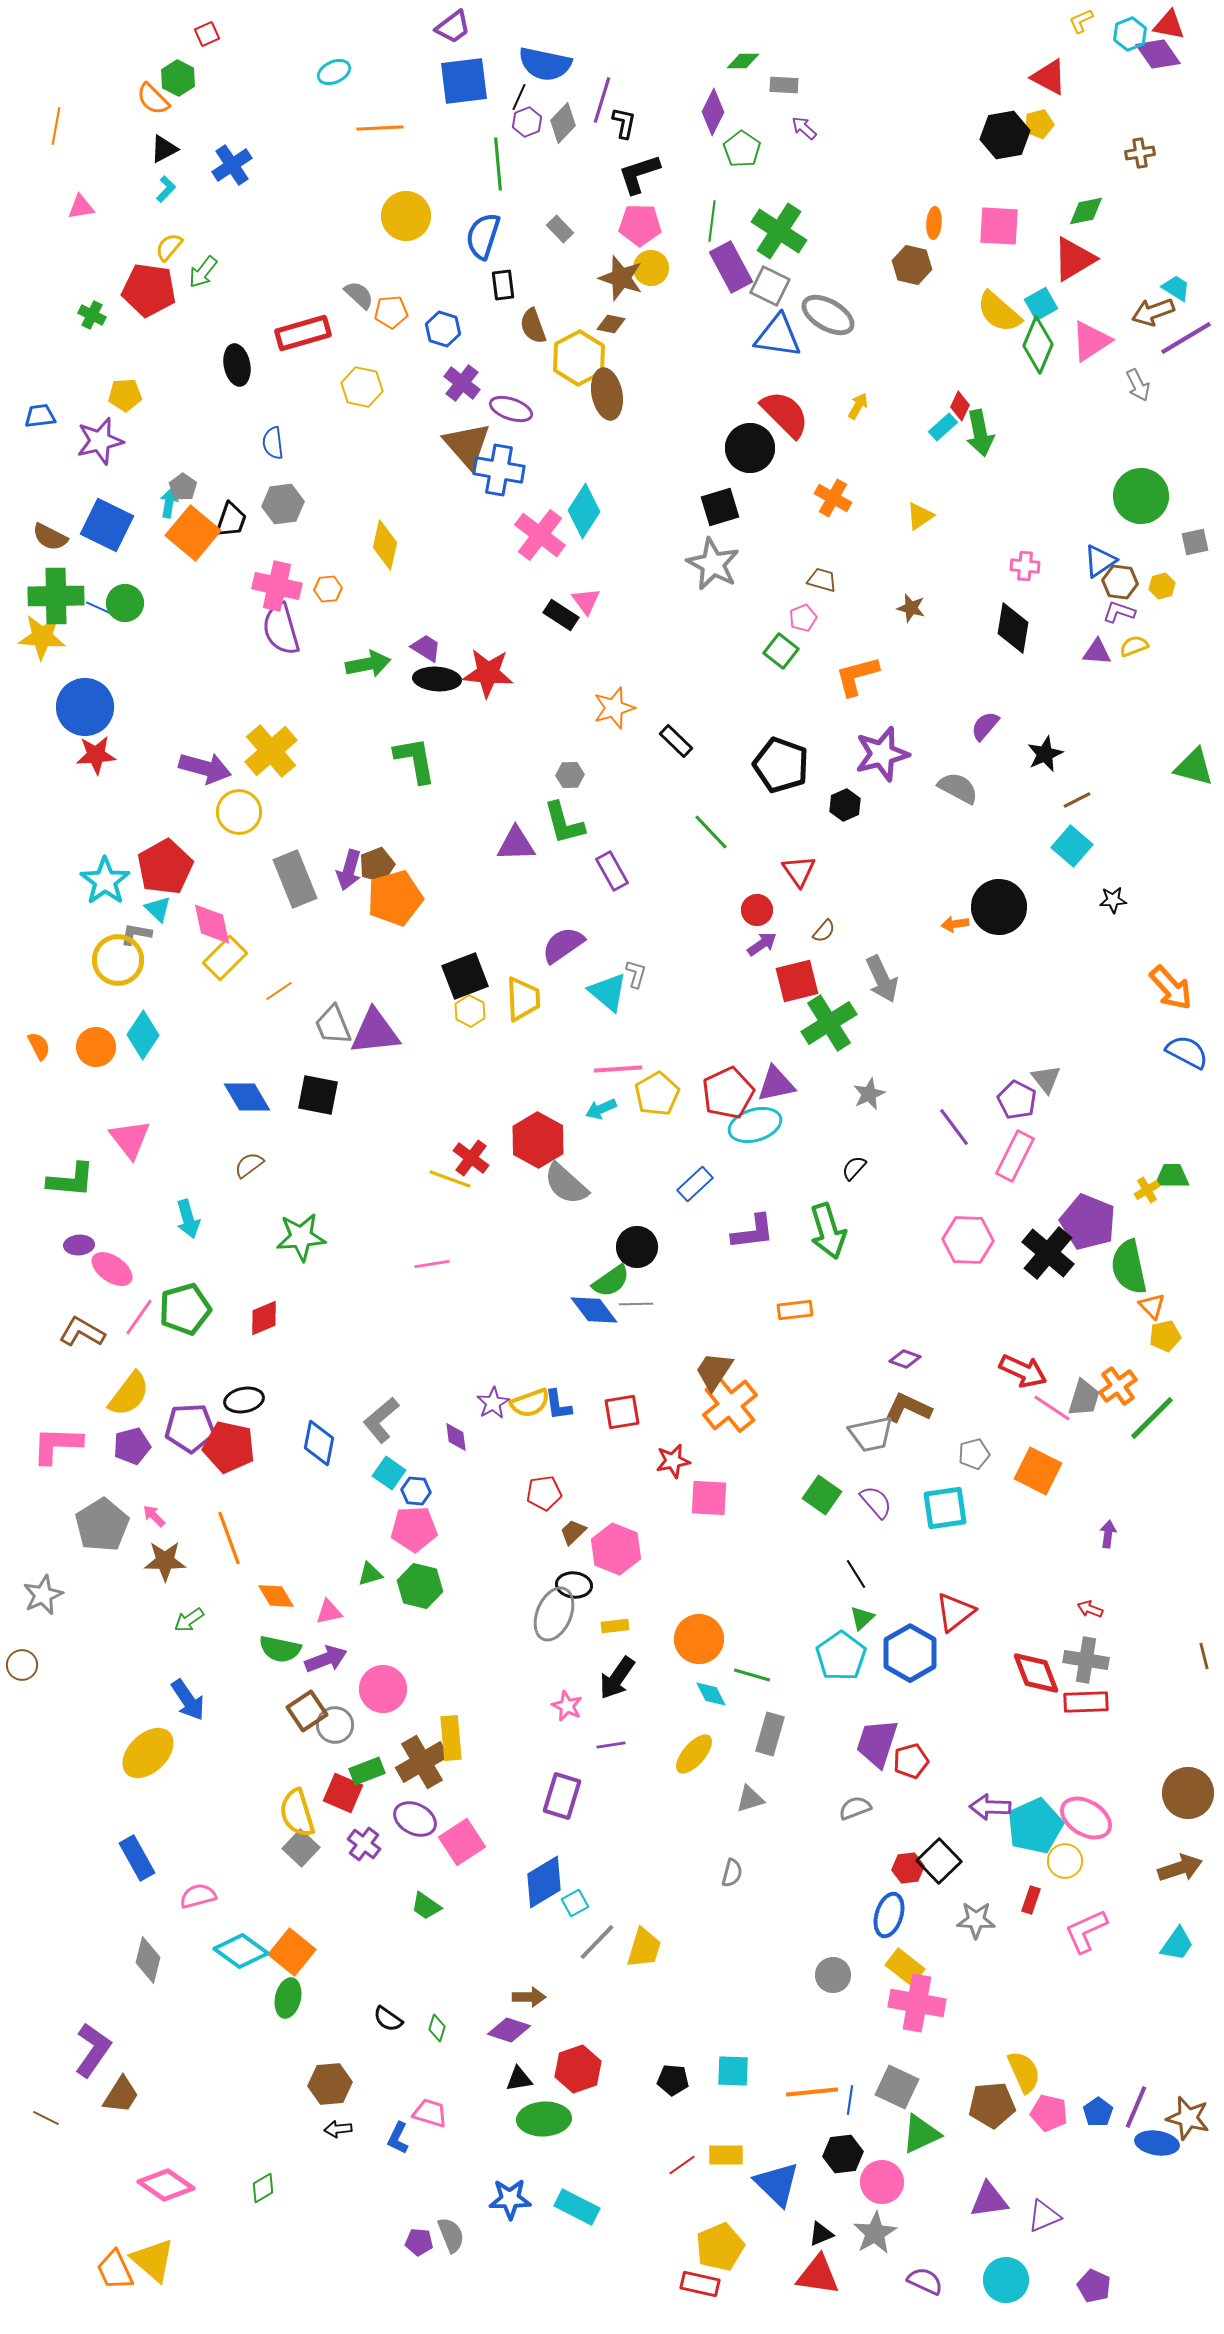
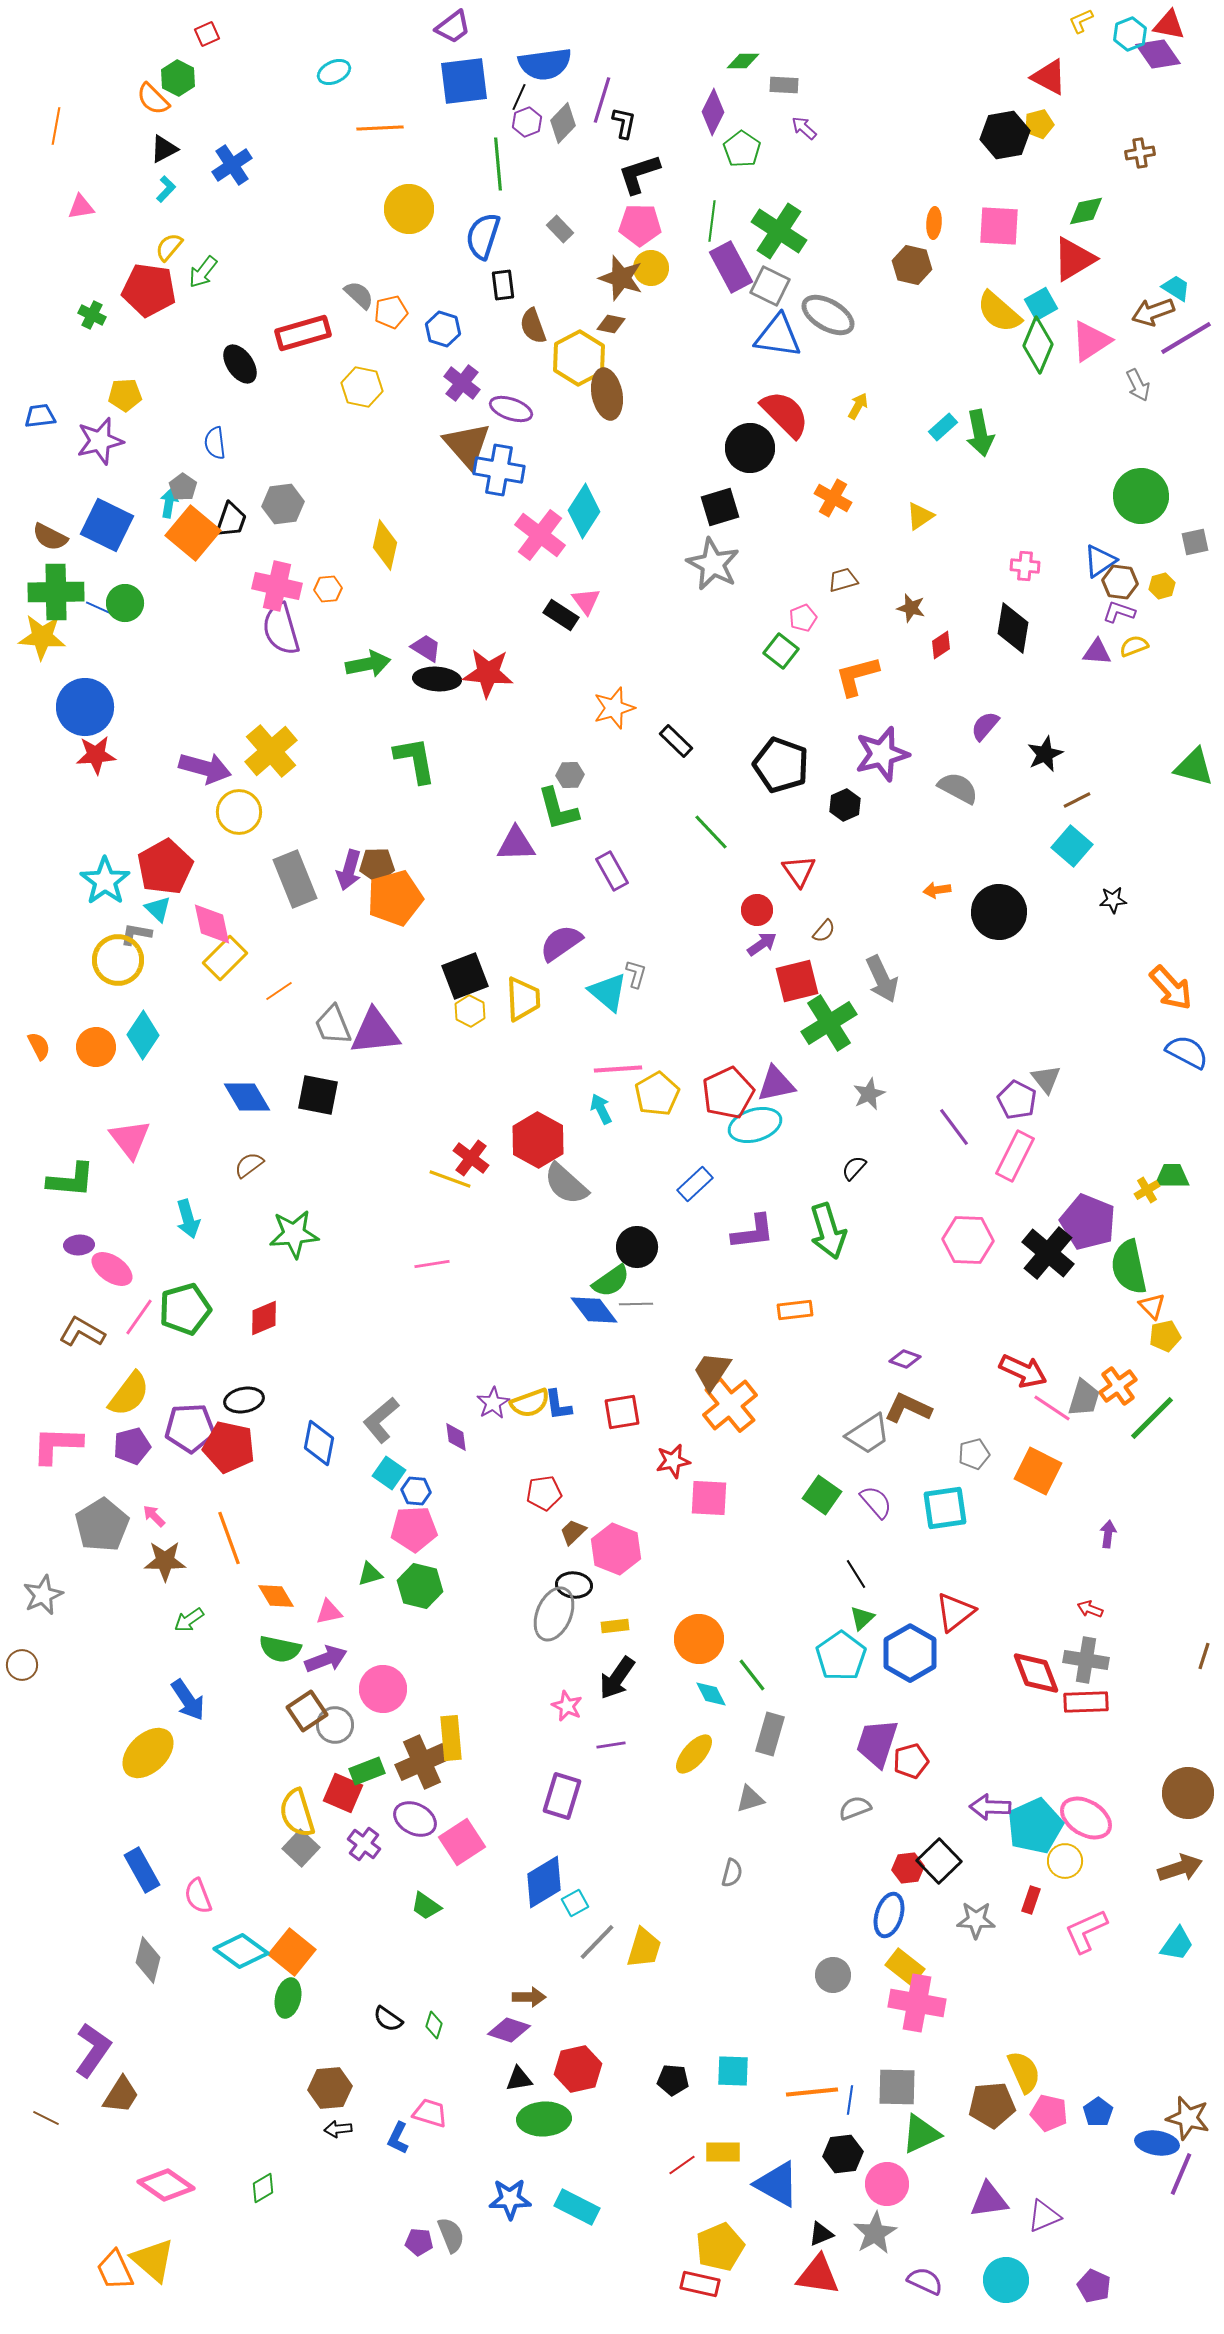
blue semicircle at (545, 64): rotated 20 degrees counterclockwise
yellow circle at (406, 216): moved 3 px right, 7 px up
orange pentagon at (391, 312): rotated 8 degrees counterclockwise
black ellipse at (237, 365): moved 3 px right, 1 px up; rotated 24 degrees counterclockwise
red diamond at (960, 406): moved 19 px left, 239 px down; rotated 32 degrees clockwise
blue semicircle at (273, 443): moved 58 px left
brown trapezoid at (822, 580): moved 21 px right; rotated 32 degrees counterclockwise
green cross at (56, 596): moved 4 px up
green L-shape at (564, 823): moved 6 px left, 14 px up
brown pentagon at (377, 865): rotated 20 degrees clockwise
black circle at (999, 907): moved 5 px down
orange arrow at (955, 924): moved 18 px left, 34 px up
purple semicircle at (563, 945): moved 2 px left, 2 px up
cyan arrow at (601, 1109): rotated 88 degrees clockwise
green star at (301, 1237): moved 7 px left, 3 px up
brown trapezoid at (714, 1371): moved 2 px left
gray trapezoid at (871, 1434): moved 3 px left; rotated 21 degrees counterclockwise
brown line at (1204, 1656): rotated 32 degrees clockwise
green line at (752, 1675): rotated 36 degrees clockwise
brown cross at (422, 1762): rotated 6 degrees clockwise
blue rectangle at (137, 1858): moved 5 px right, 12 px down
pink semicircle at (198, 1896): rotated 96 degrees counterclockwise
green diamond at (437, 2028): moved 3 px left, 3 px up
red hexagon at (578, 2069): rotated 6 degrees clockwise
brown hexagon at (330, 2084): moved 4 px down
gray square at (897, 2087): rotated 24 degrees counterclockwise
purple line at (1136, 2107): moved 45 px right, 67 px down
yellow rectangle at (726, 2155): moved 3 px left, 3 px up
pink circle at (882, 2182): moved 5 px right, 2 px down
blue triangle at (777, 2184): rotated 15 degrees counterclockwise
